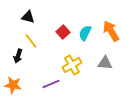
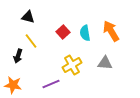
cyan semicircle: rotated 35 degrees counterclockwise
